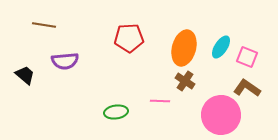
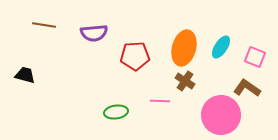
red pentagon: moved 6 px right, 18 px down
pink square: moved 8 px right
purple semicircle: moved 29 px right, 28 px up
black trapezoid: rotated 25 degrees counterclockwise
